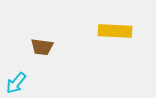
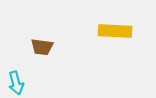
cyan arrow: rotated 55 degrees counterclockwise
